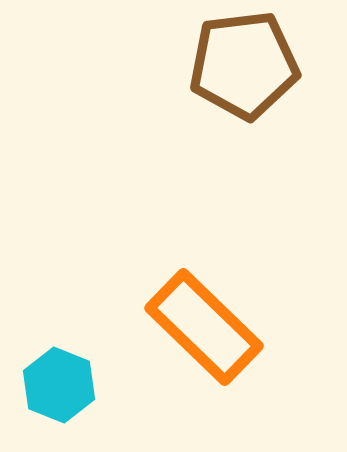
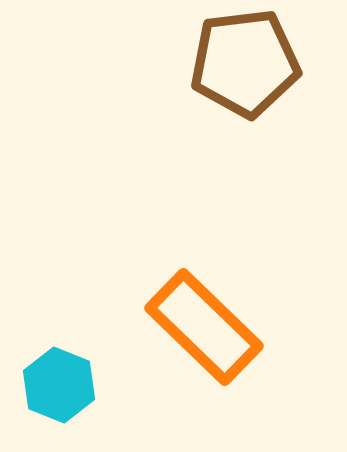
brown pentagon: moved 1 px right, 2 px up
